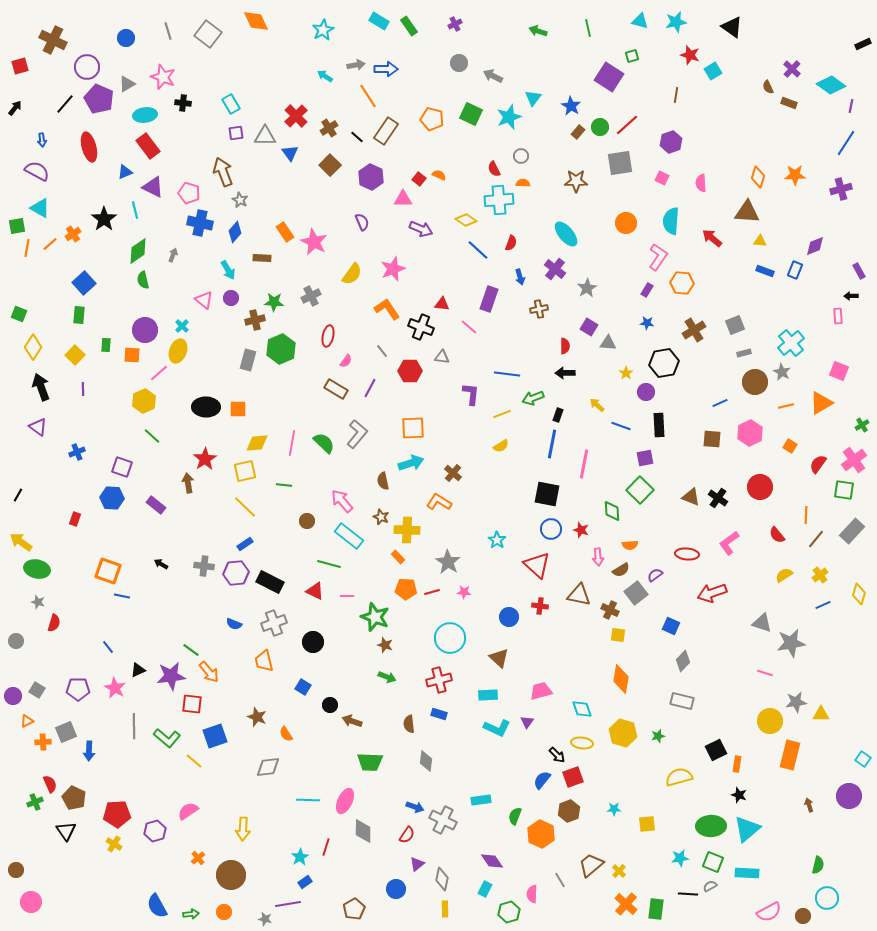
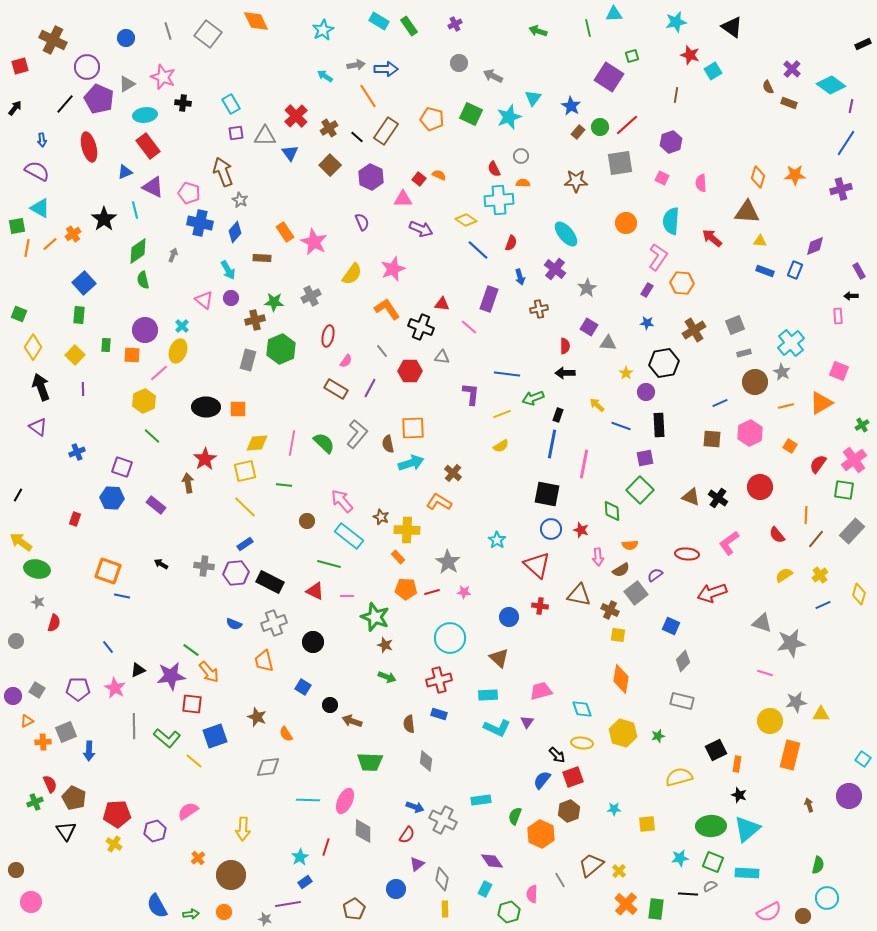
cyan triangle at (640, 21): moved 26 px left, 7 px up; rotated 18 degrees counterclockwise
brown semicircle at (383, 481): moved 5 px right, 37 px up
